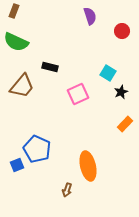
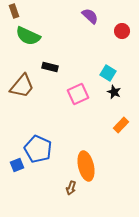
brown rectangle: rotated 40 degrees counterclockwise
purple semicircle: rotated 30 degrees counterclockwise
green semicircle: moved 12 px right, 6 px up
black star: moved 7 px left; rotated 24 degrees counterclockwise
orange rectangle: moved 4 px left, 1 px down
blue pentagon: moved 1 px right
orange ellipse: moved 2 px left
brown arrow: moved 4 px right, 2 px up
